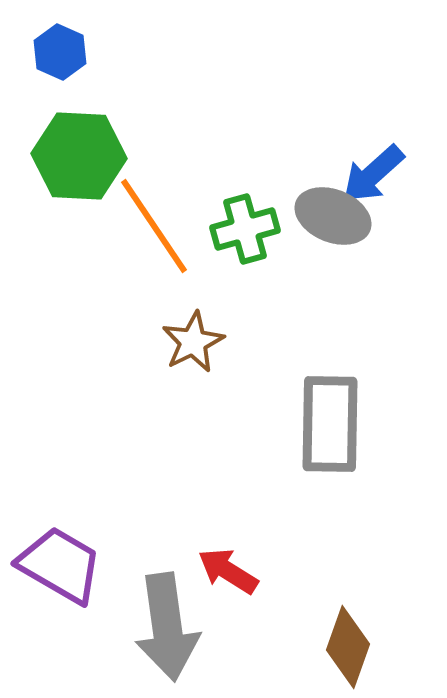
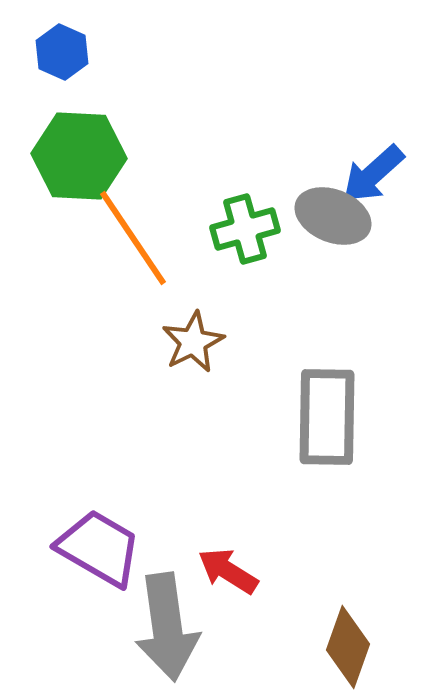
blue hexagon: moved 2 px right
orange line: moved 21 px left, 12 px down
gray rectangle: moved 3 px left, 7 px up
purple trapezoid: moved 39 px right, 17 px up
